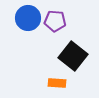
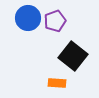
purple pentagon: rotated 25 degrees counterclockwise
